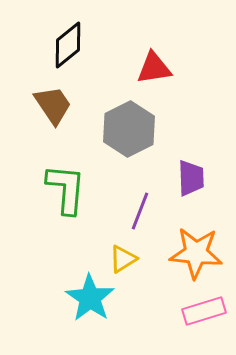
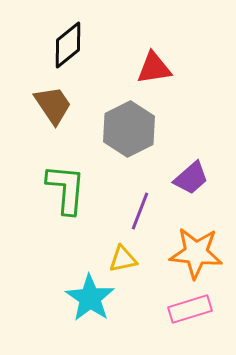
purple trapezoid: rotated 51 degrees clockwise
yellow triangle: rotated 20 degrees clockwise
pink rectangle: moved 14 px left, 2 px up
